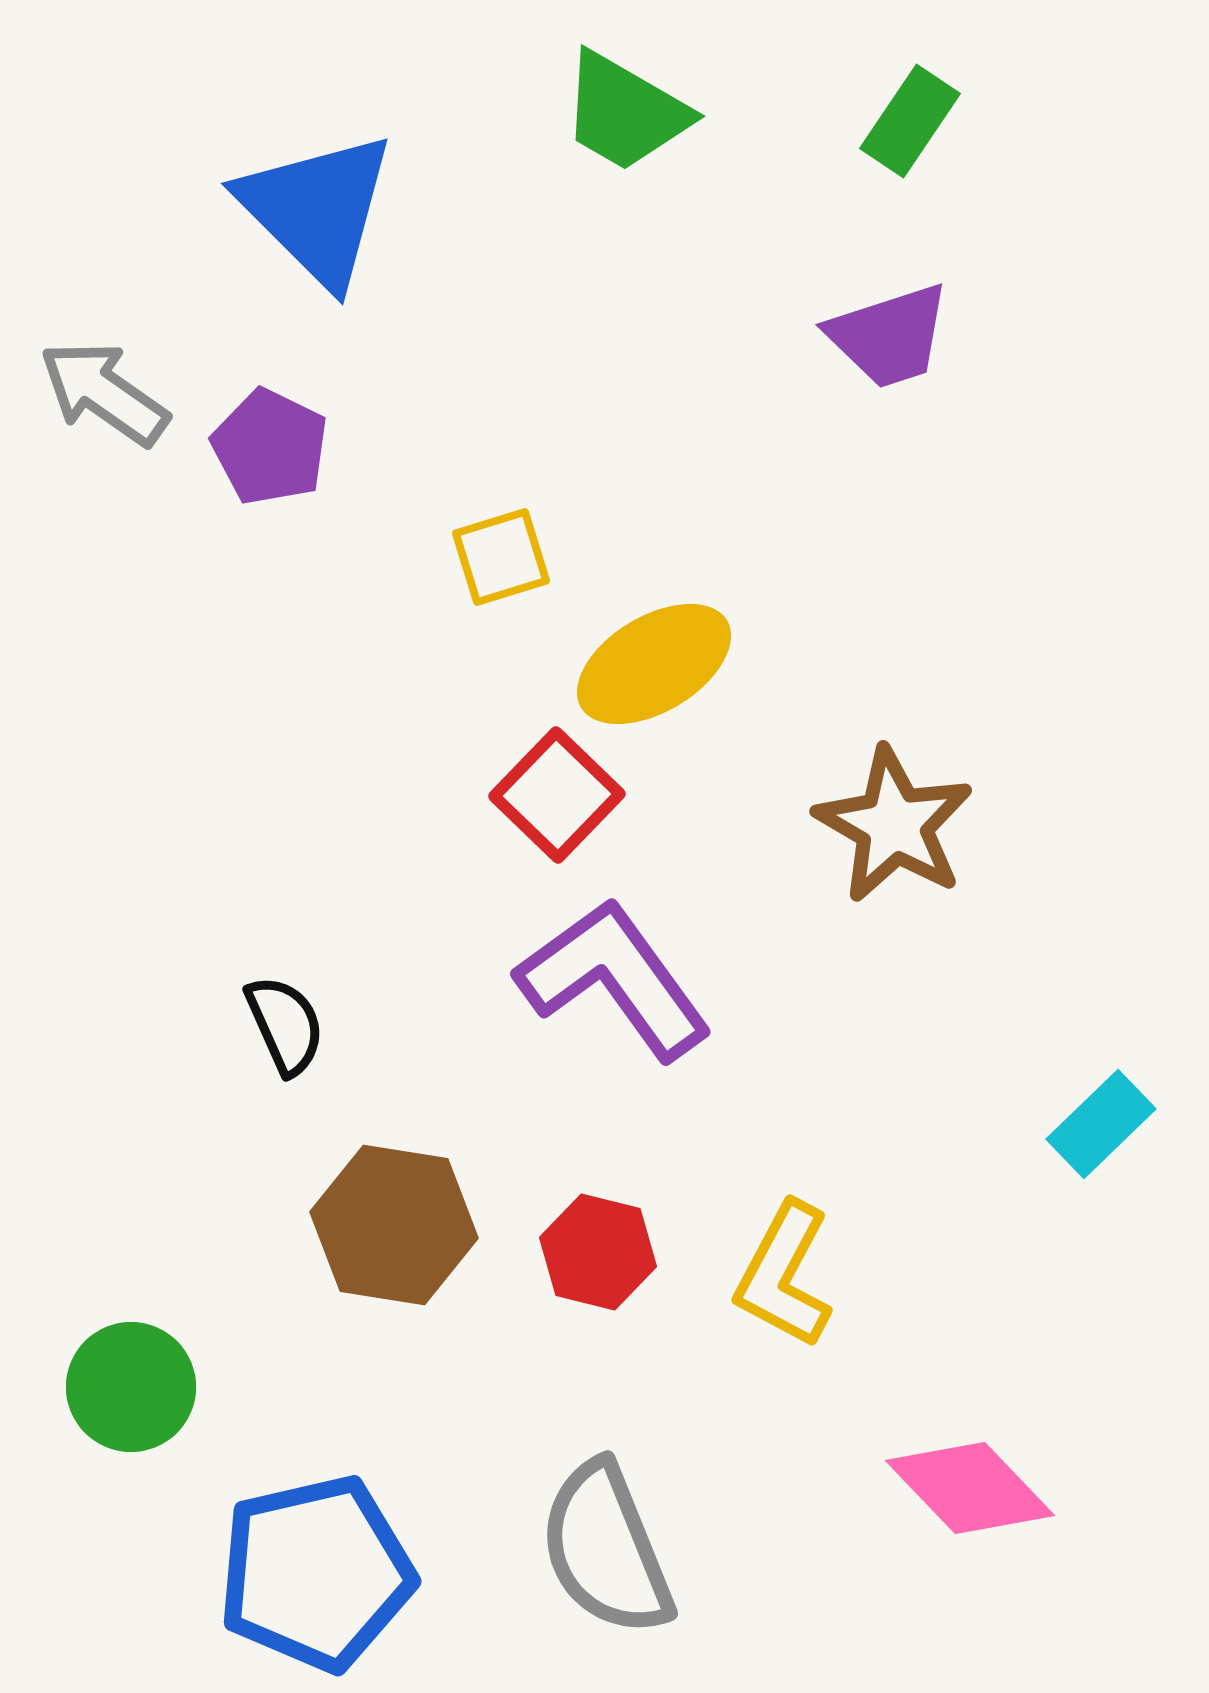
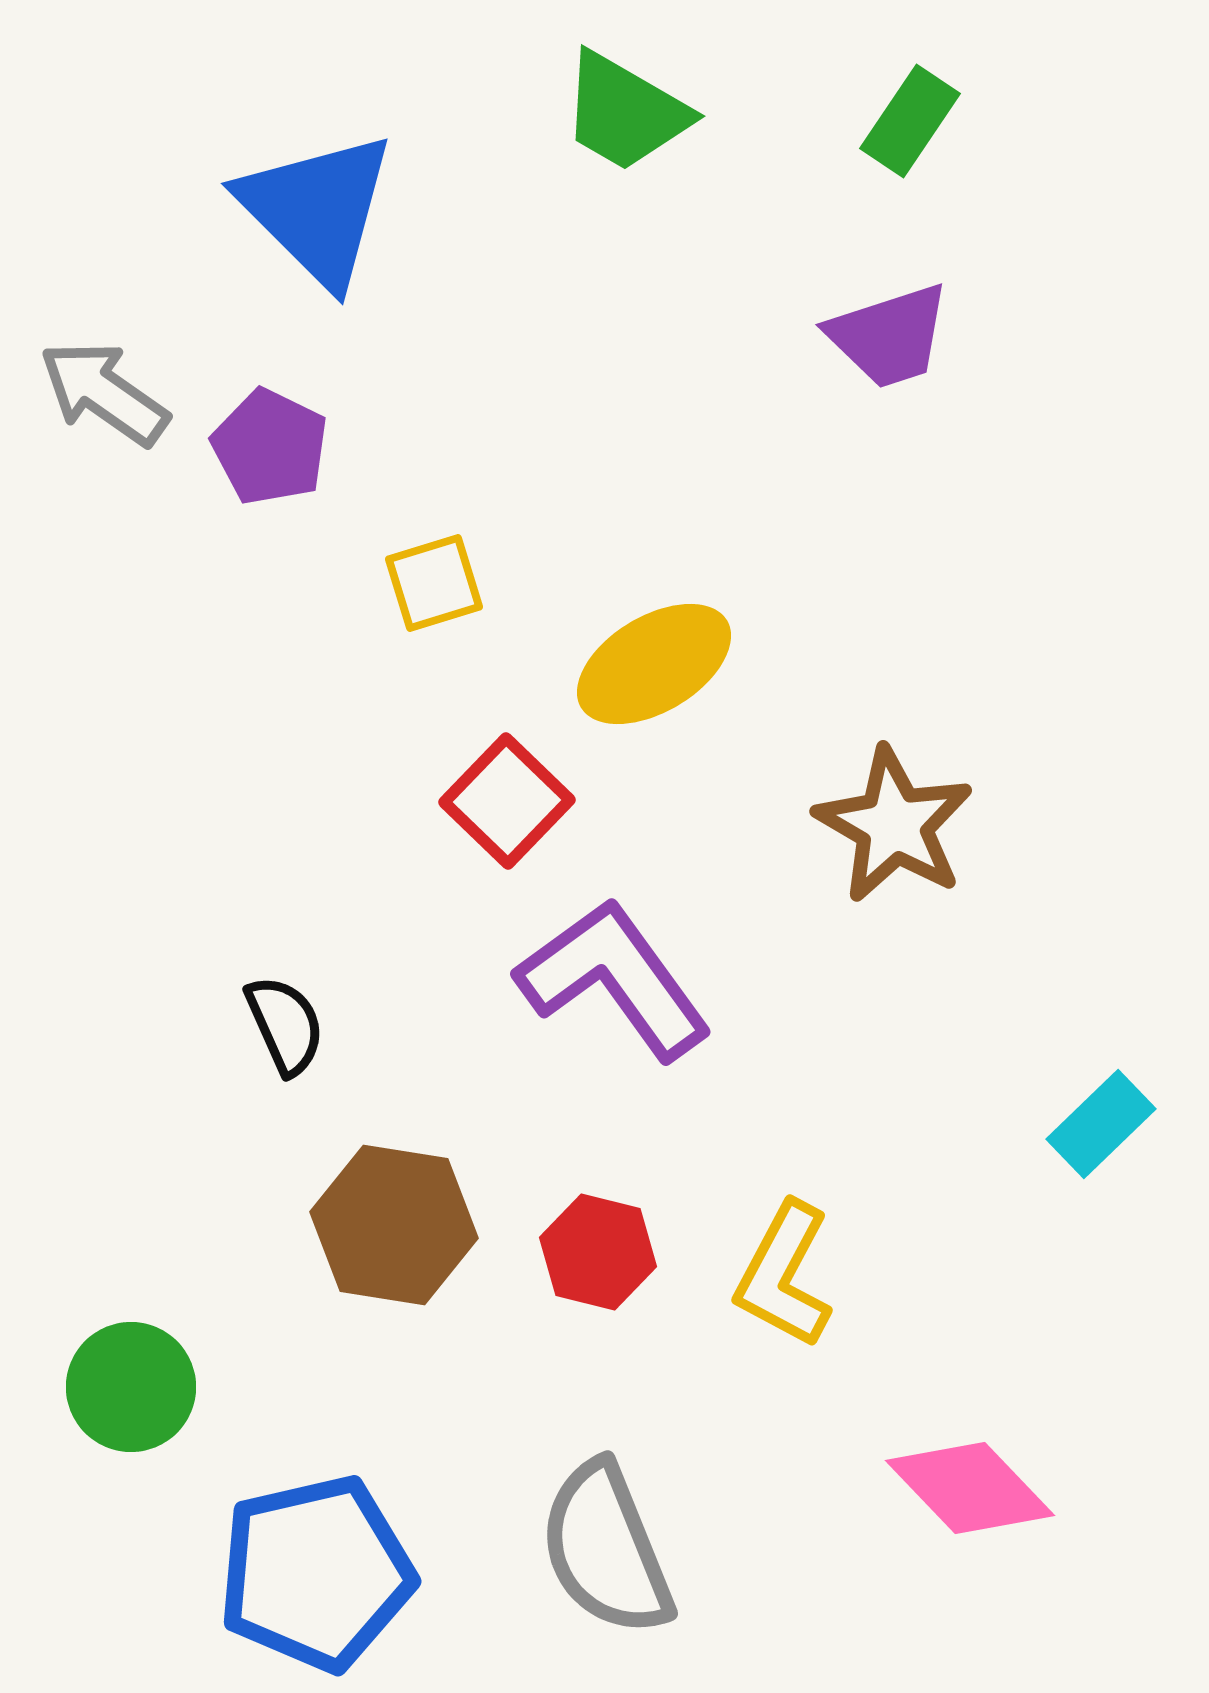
yellow square: moved 67 px left, 26 px down
red square: moved 50 px left, 6 px down
